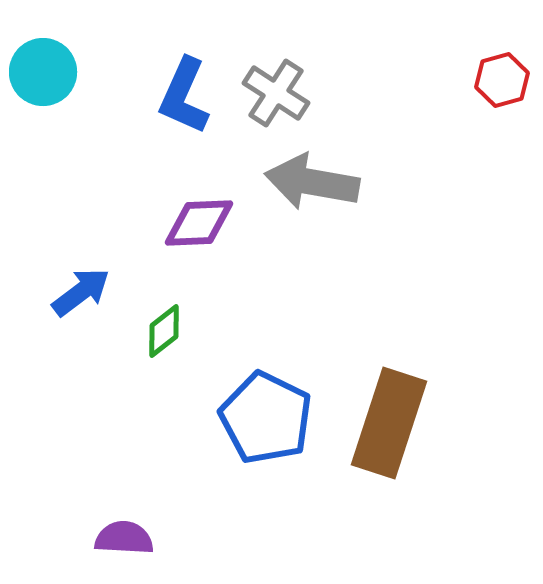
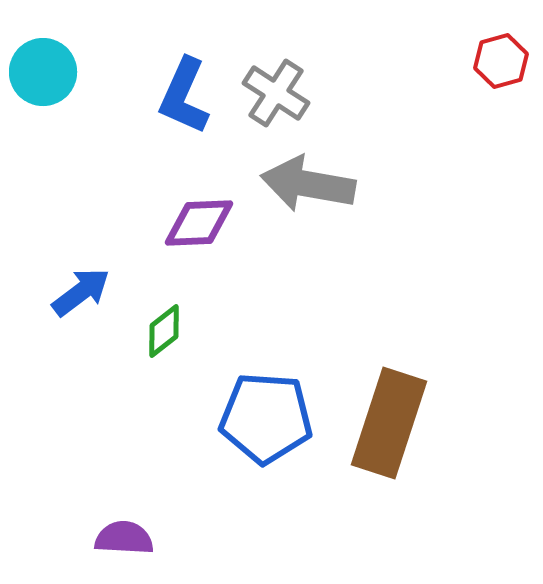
red hexagon: moved 1 px left, 19 px up
gray arrow: moved 4 px left, 2 px down
blue pentagon: rotated 22 degrees counterclockwise
